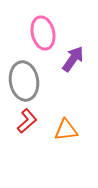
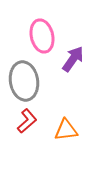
pink ellipse: moved 1 px left, 3 px down
